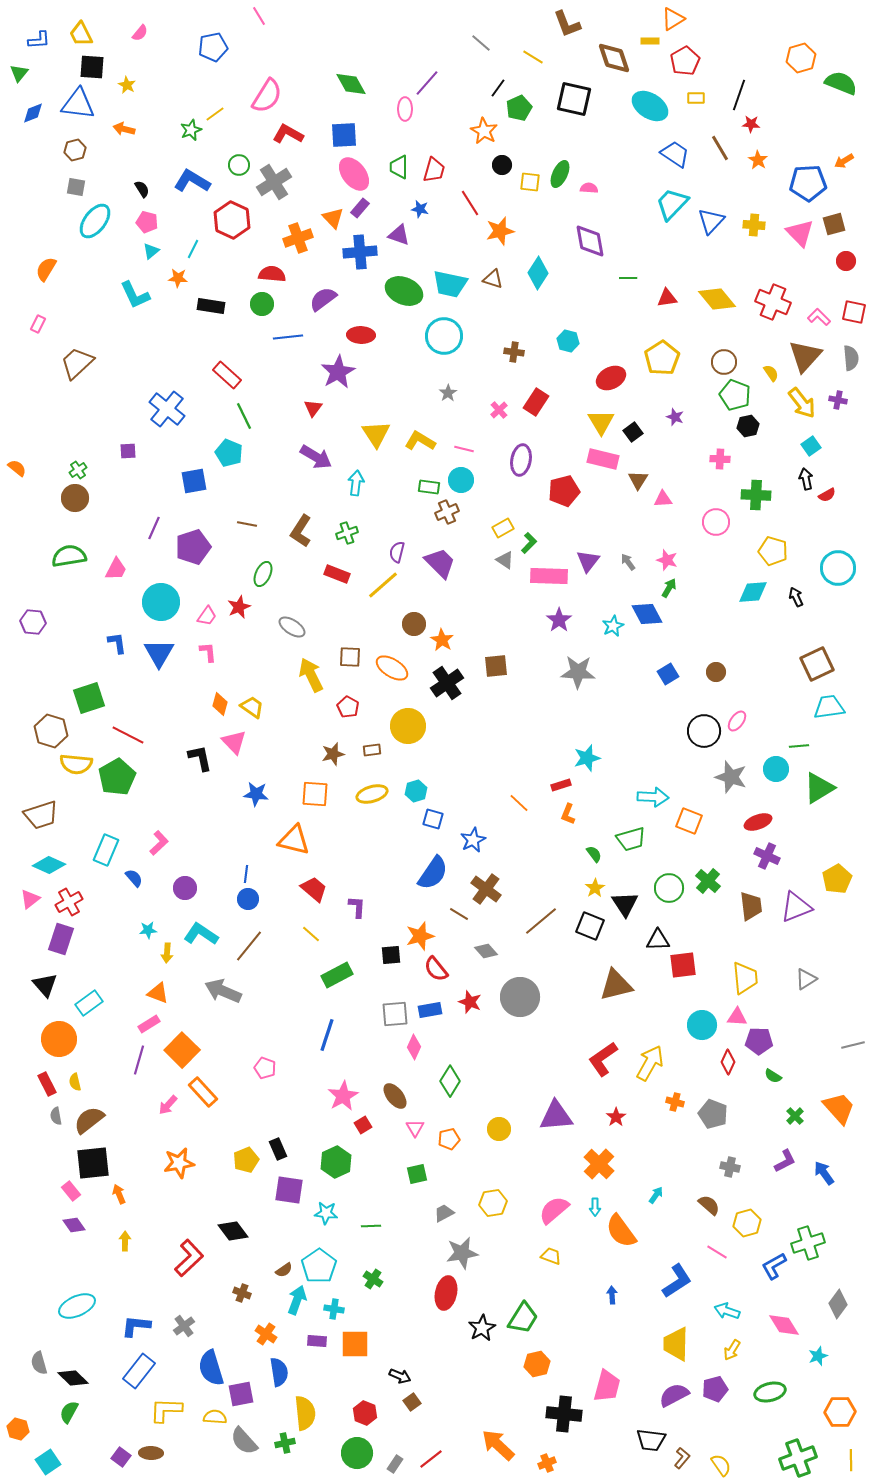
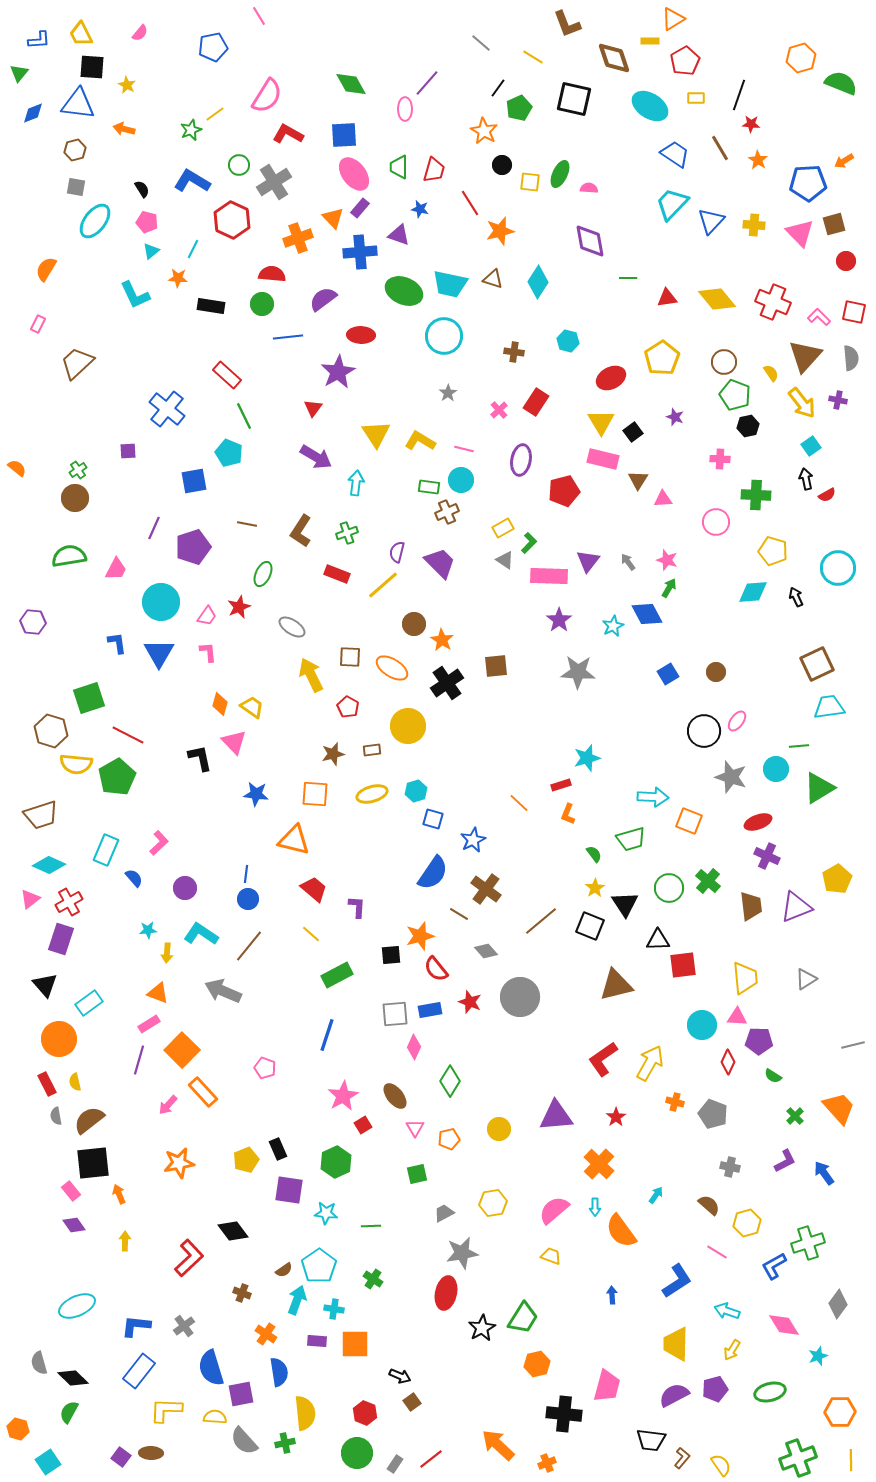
cyan diamond at (538, 273): moved 9 px down
